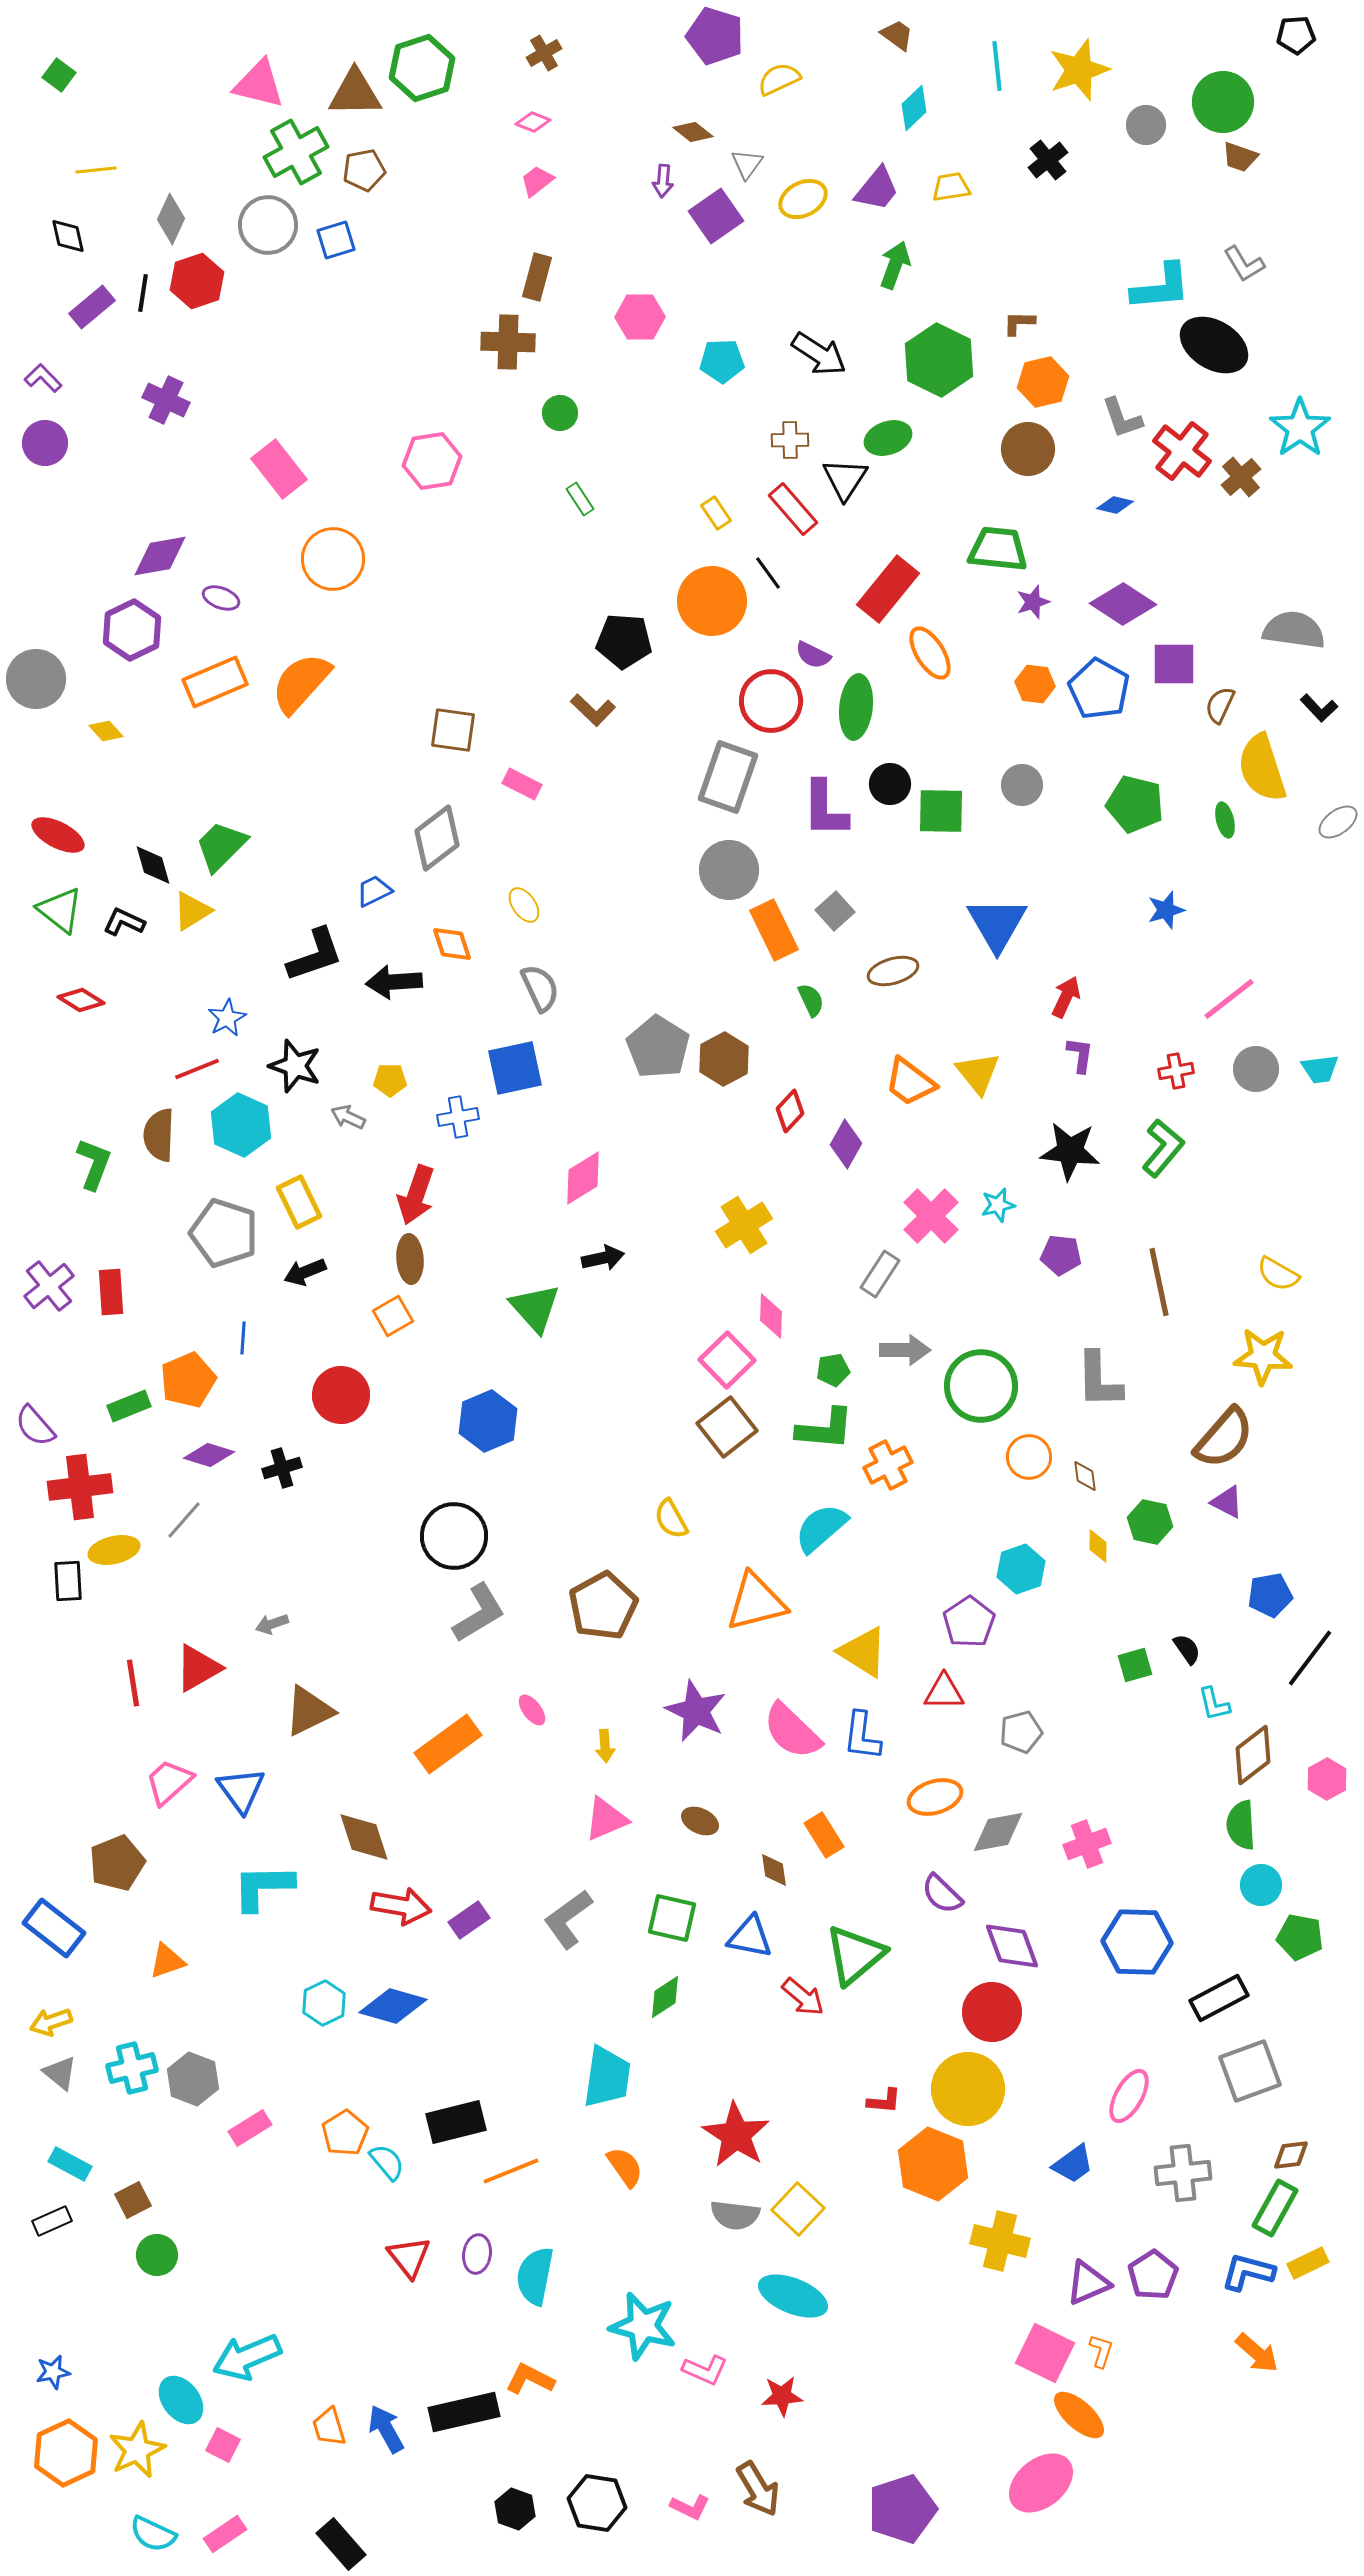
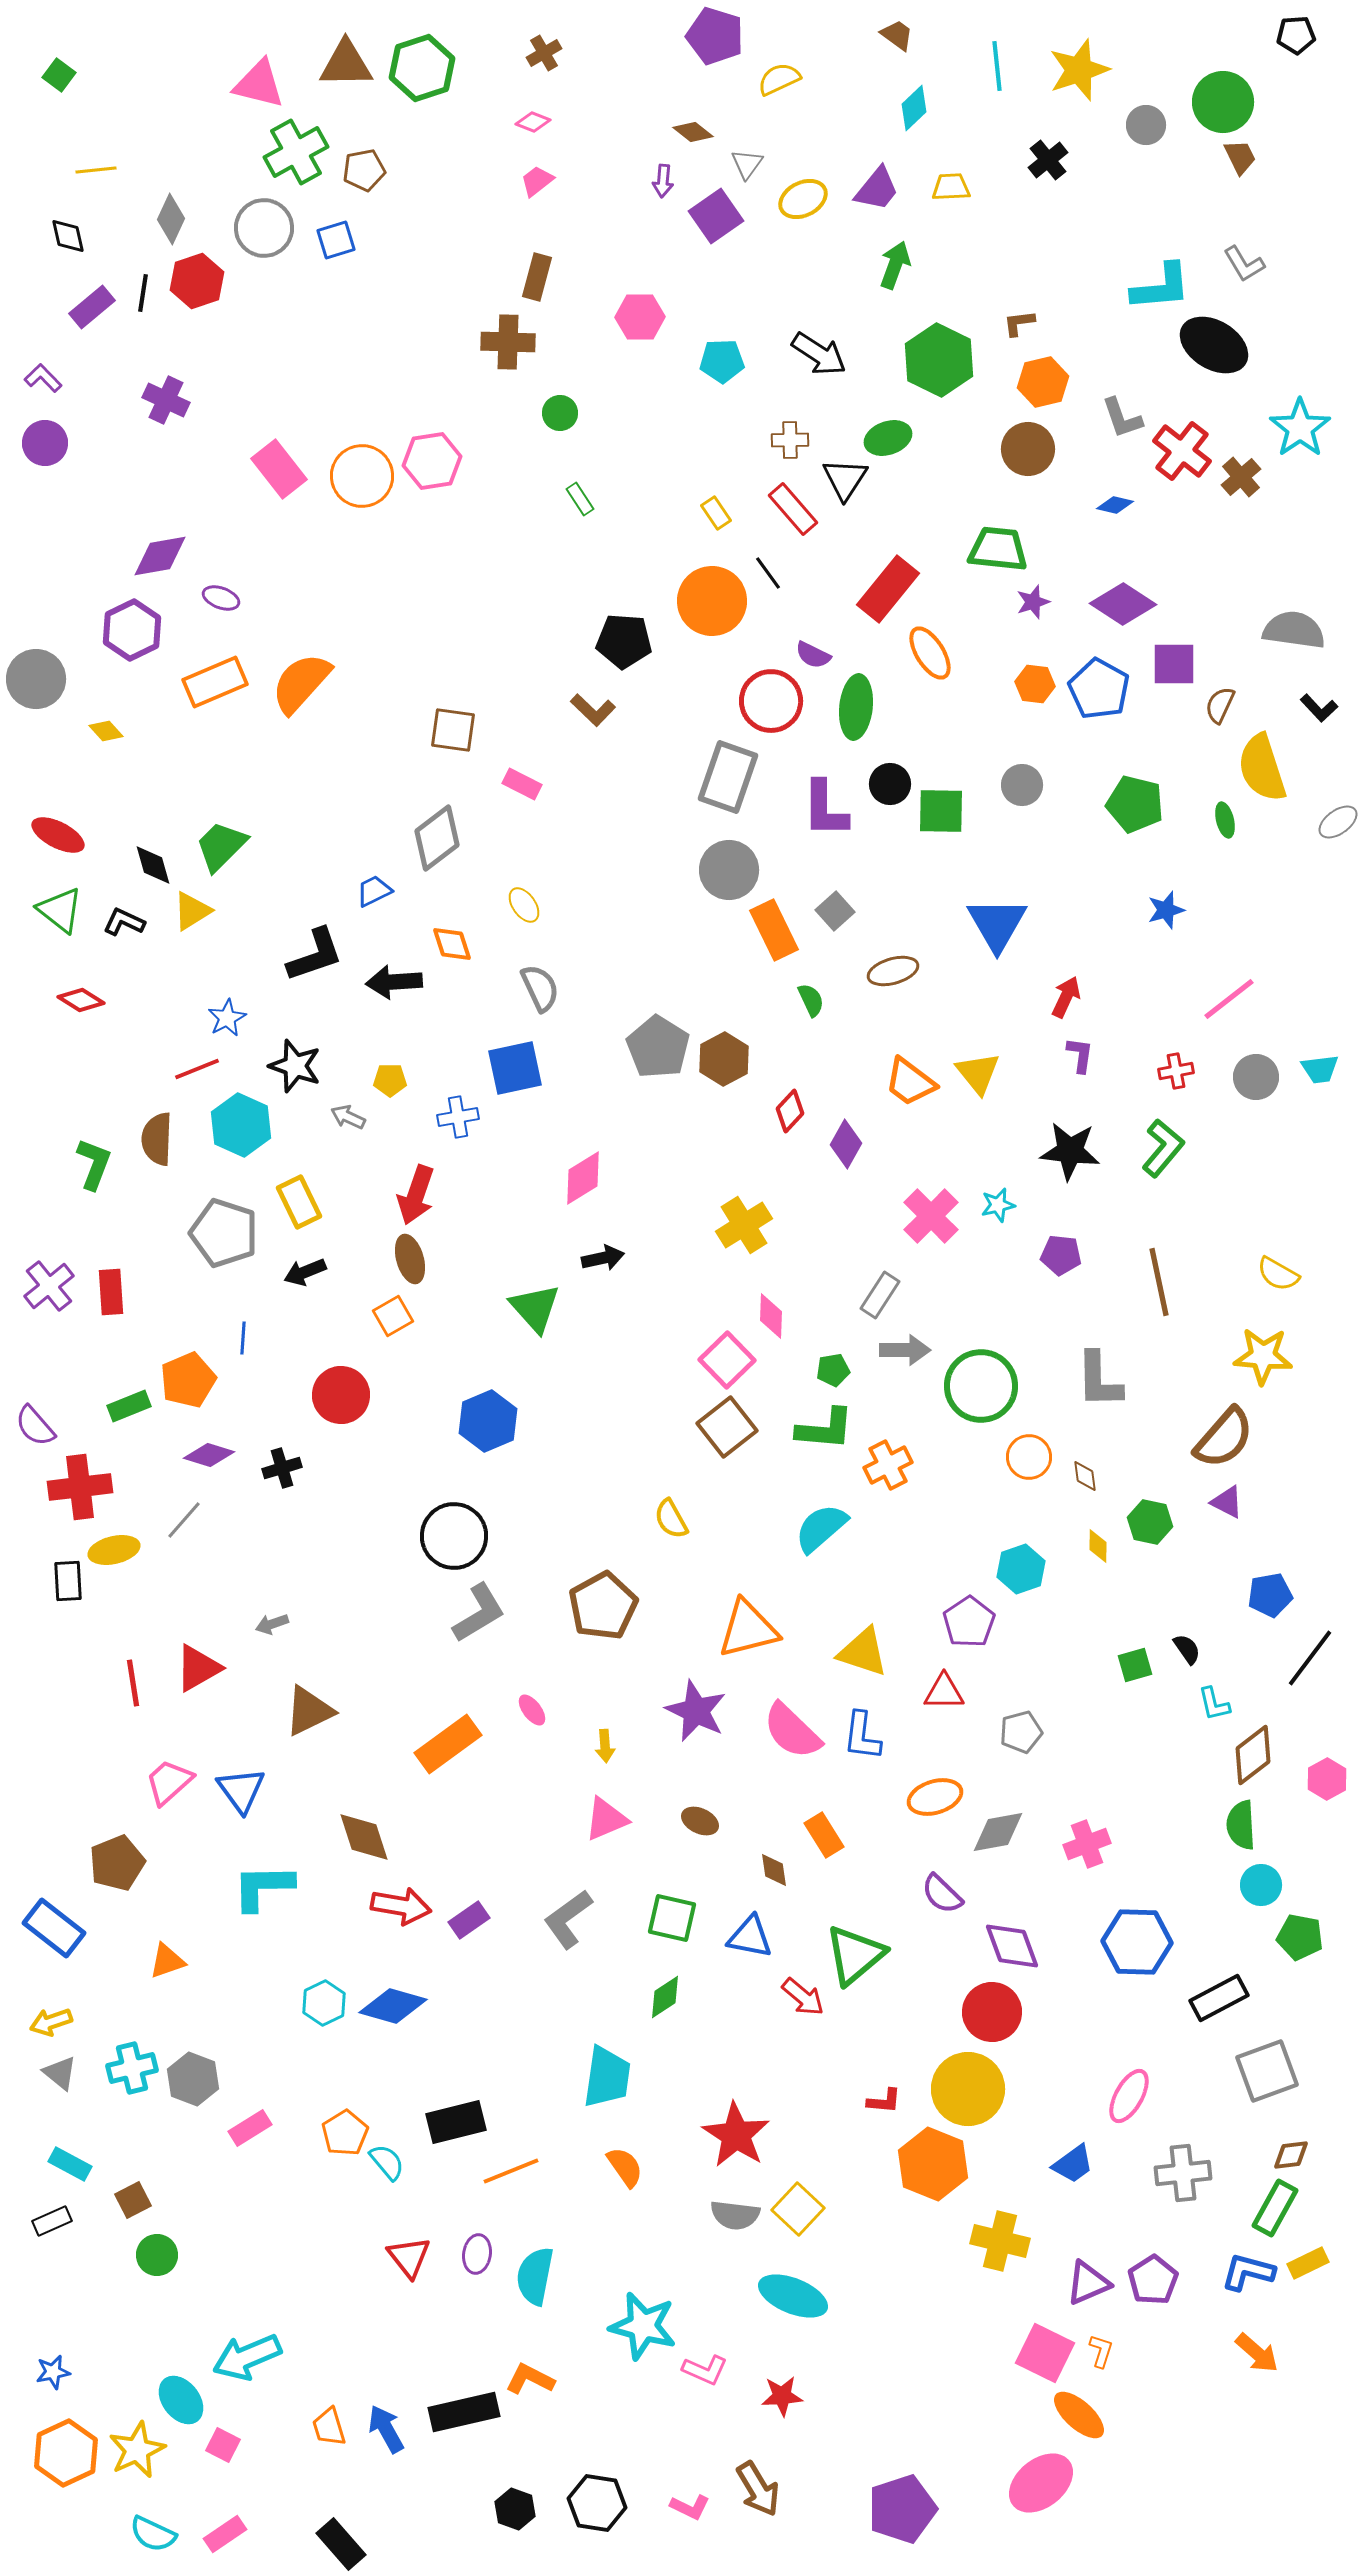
brown triangle at (355, 93): moved 9 px left, 29 px up
brown trapezoid at (1240, 157): rotated 135 degrees counterclockwise
yellow trapezoid at (951, 187): rotated 6 degrees clockwise
gray circle at (268, 225): moved 4 px left, 3 px down
brown L-shape at (1019, 323): rotated 8 degrees counterclockwise
orange circle at (333, 559): moved 29 px right, 83 px up
gray circle at (1256, 1069): moved 8 px down
brown semicircle at (159, 1135): moved 2 px left, 4 px down
brown ellipse at (410, 1259): rotated 12 degrees counterclockwise
gray rectangle at (880, 1274): moved 21 px down
orange triangle at (756, 1602): moved 8 px left, 27 px down
yellow triangle at (863, 1652): rotated 14 degrees counterclockwise
gray square at (1250, 2071): moved 17 px right
purple pentagon at (1153, 2275): moved 5 px down
